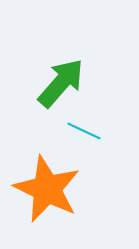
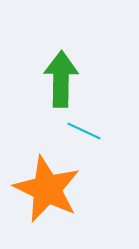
green arrow: moved 4 px up; rotated 40 degrees counterclockwise
